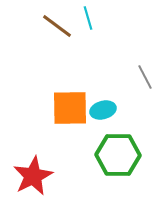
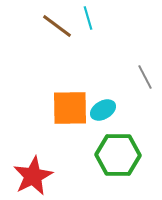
cyan ellipse: rotated 15 degrees counterclockwise
